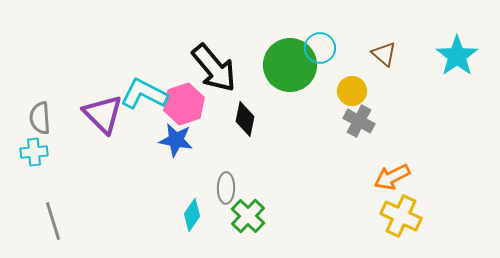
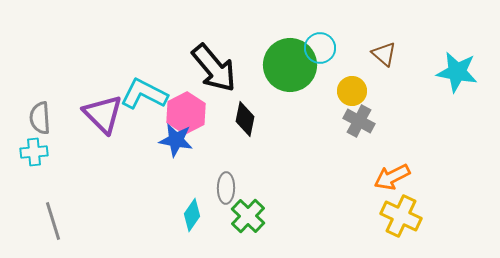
cyan star: moved 16 px down; rotated 27 degrees counterclockwise
pink hexagon: moved 2 px right, 9 px down; rotated 9 degrees counterclockwise
